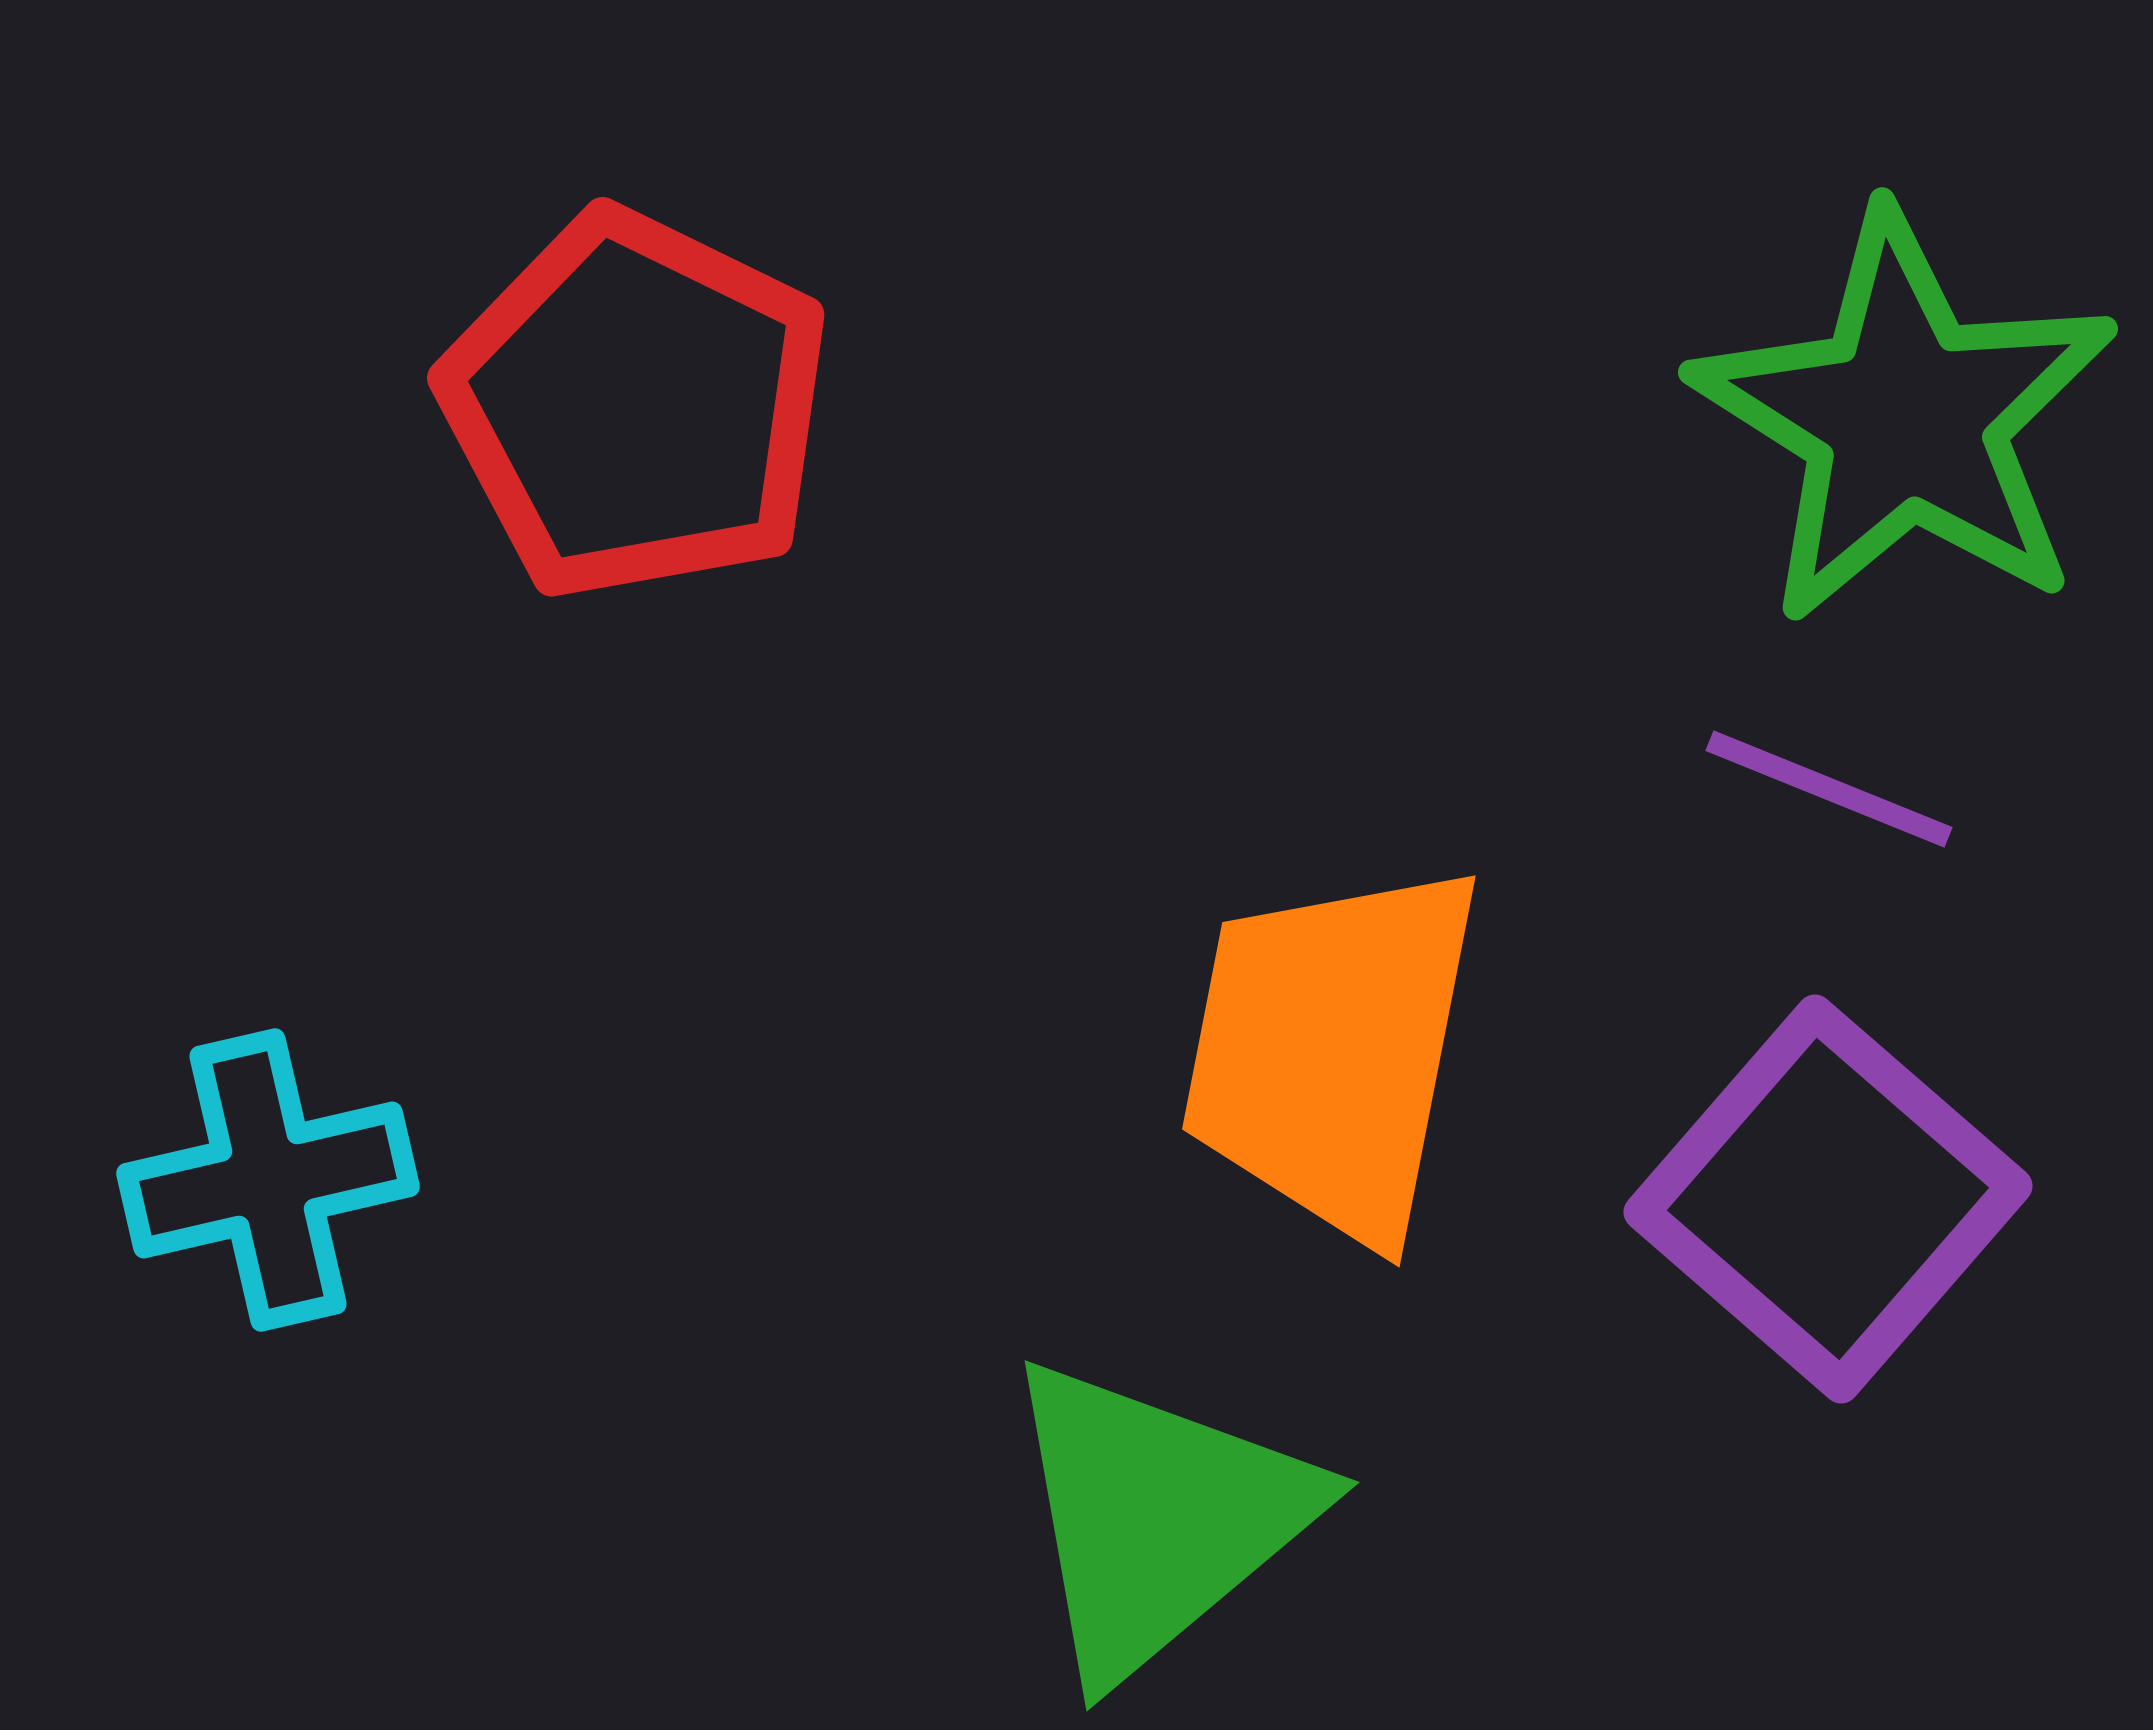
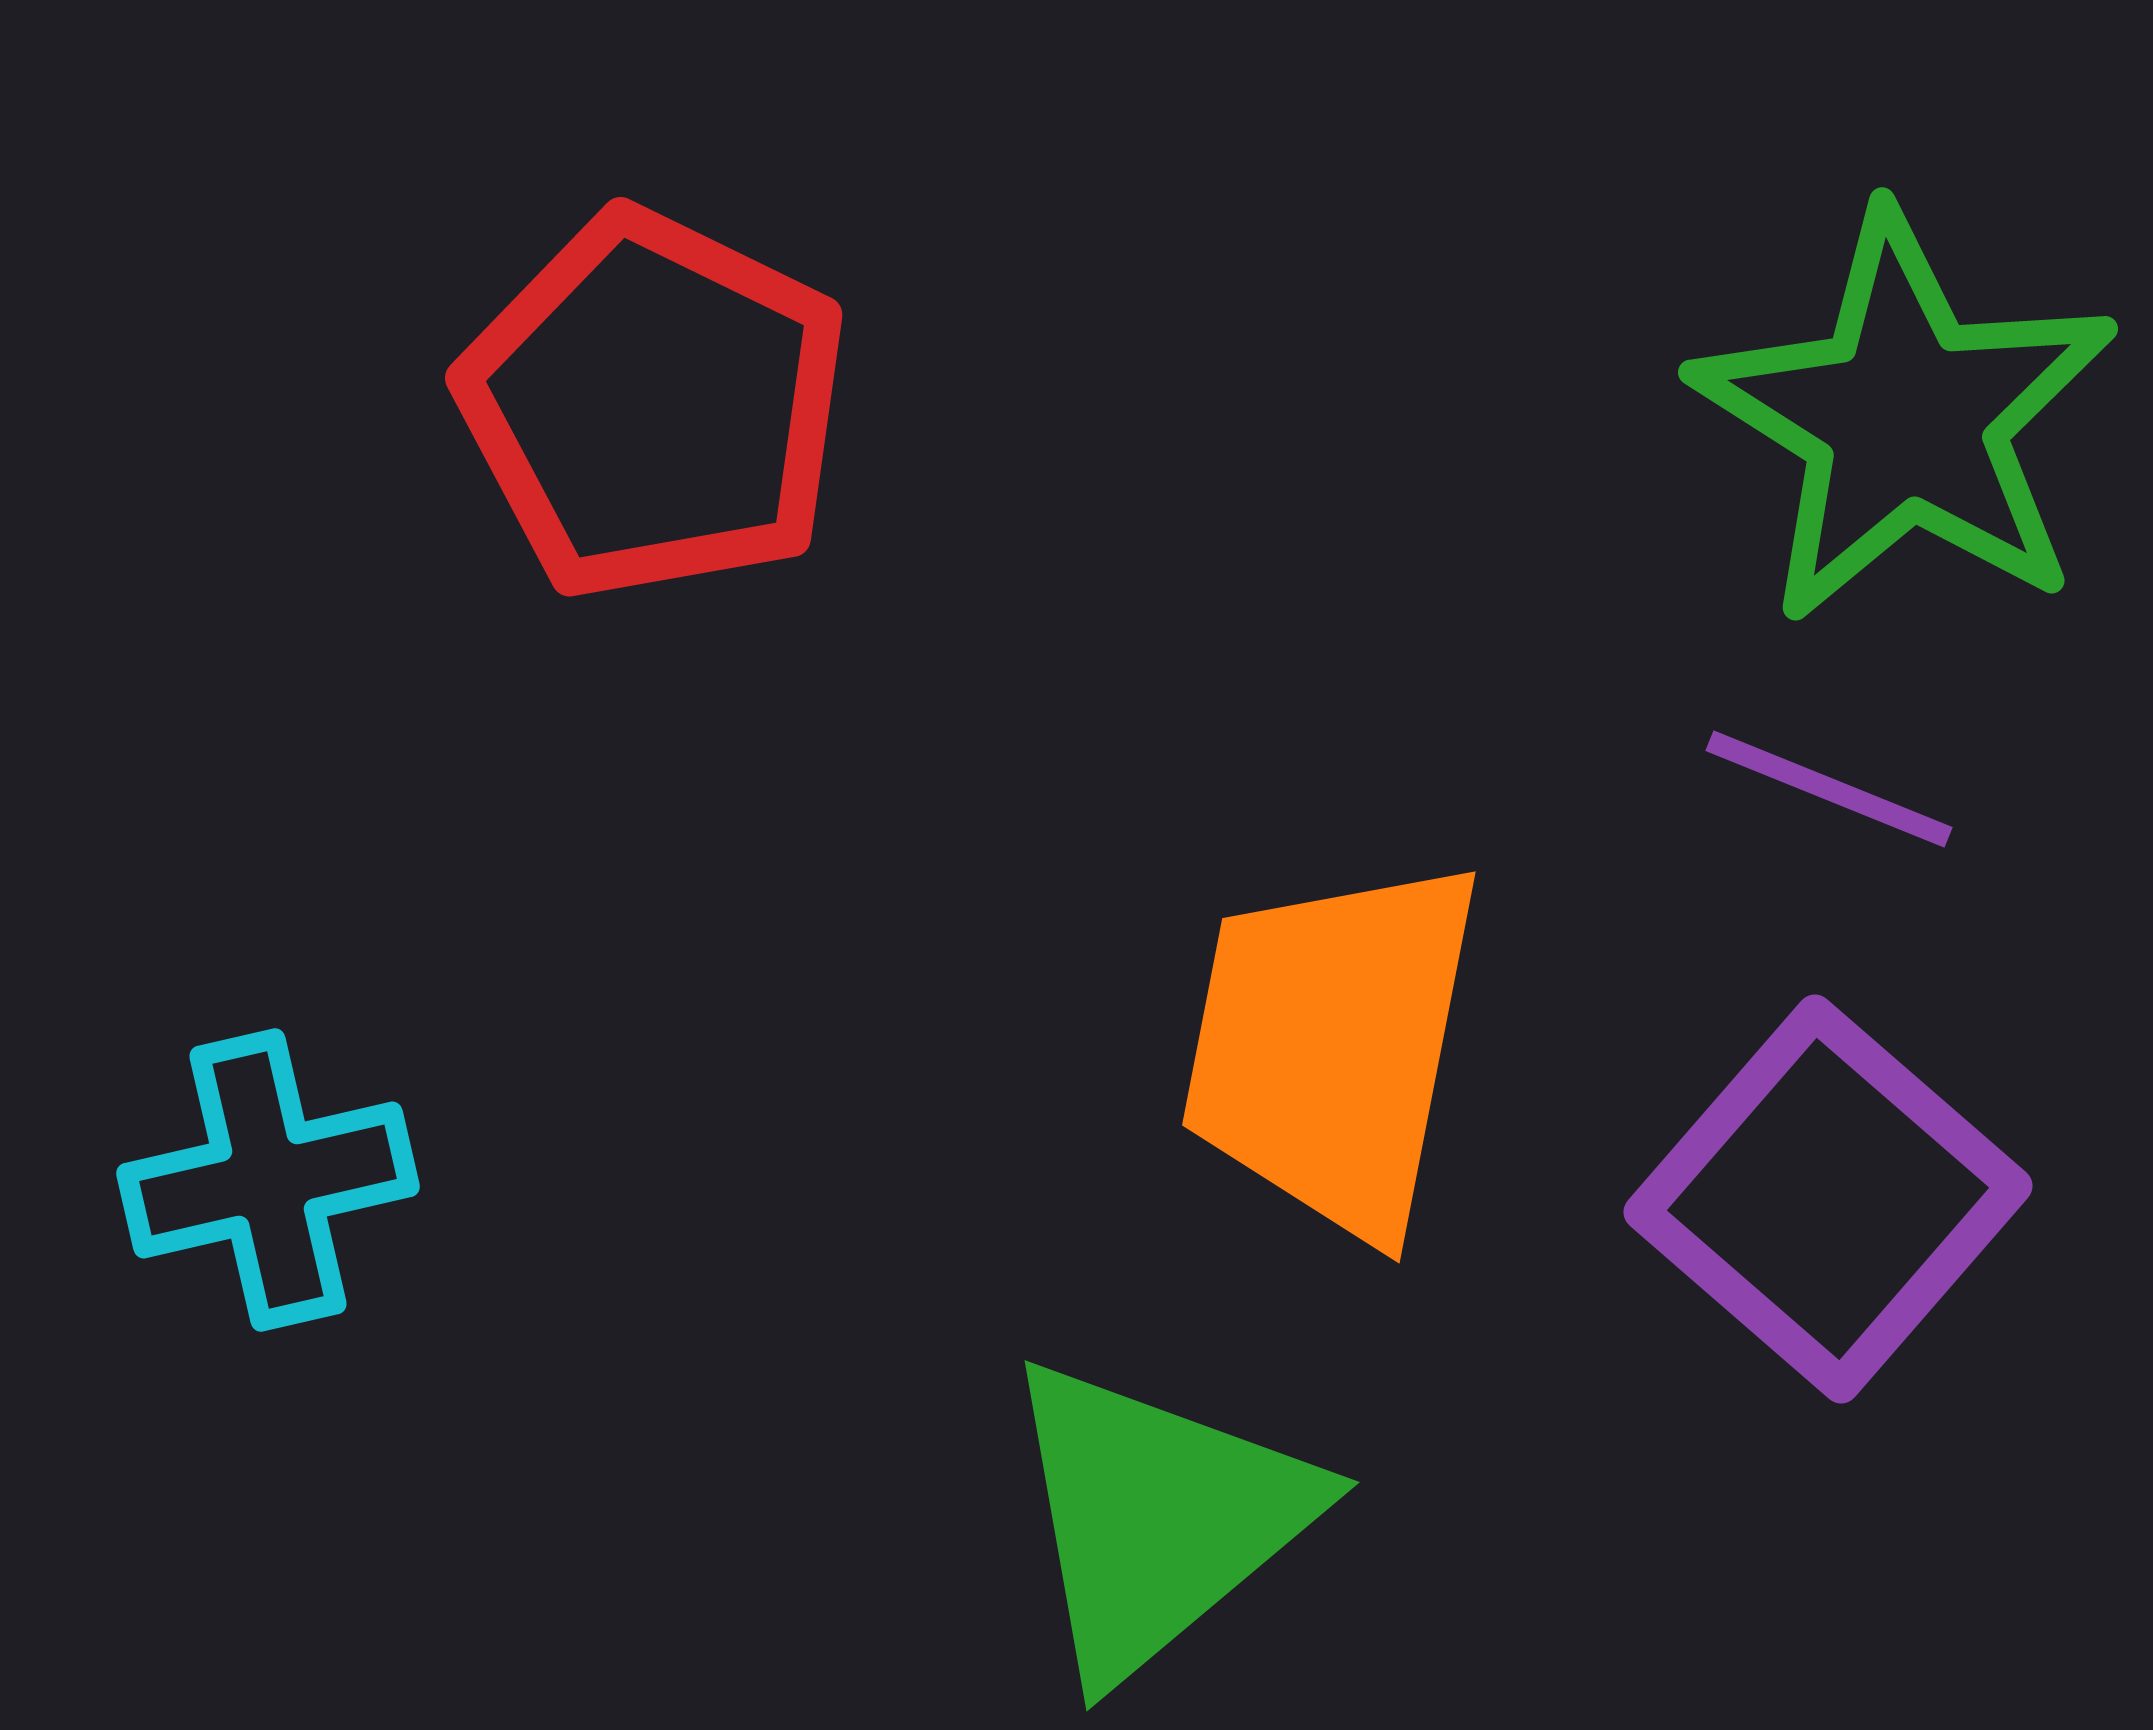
red pentagon: moved 18 px right
orange trapezoid: moved 4 px up
